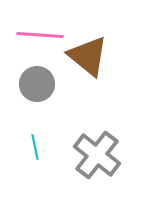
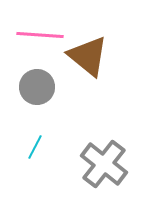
gray circle: moved 3 px down
cyan line: rotated 40 degrees clockwise
gray cross: moved 7 px right, 9 px down
